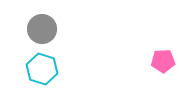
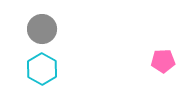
cyan hexagon: rotated 12 degrees clockwise
